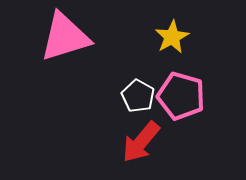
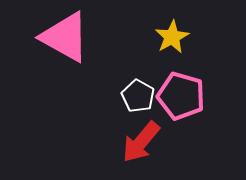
pink triangle: rotated 46 degrees clockwise
